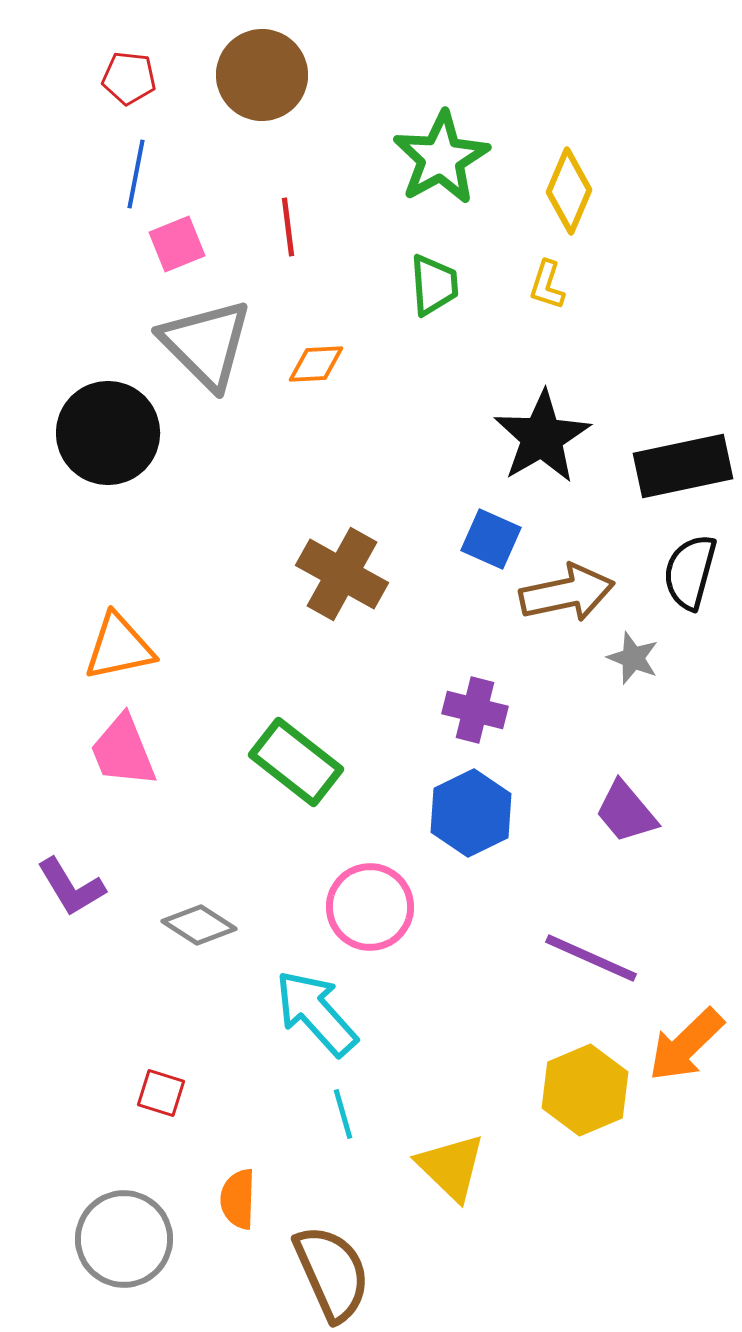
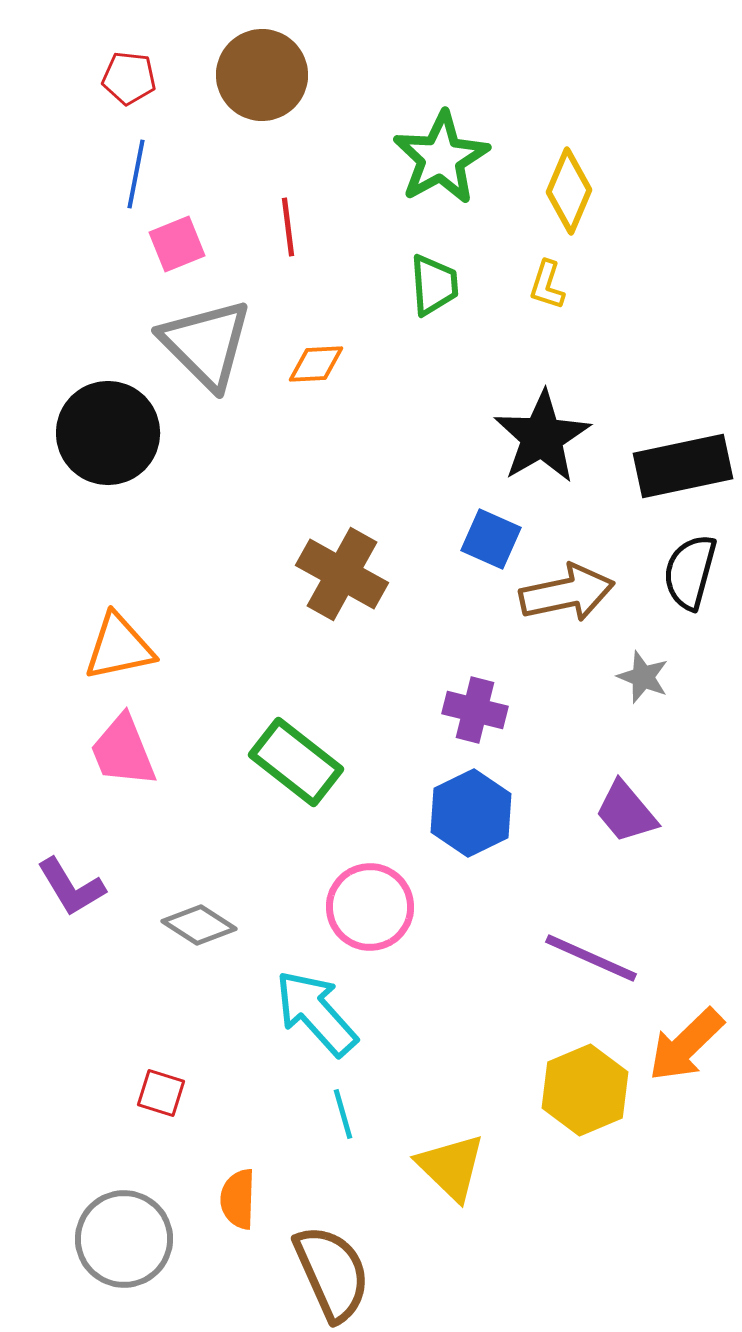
gray star: moved 10 px right, 19 px down
